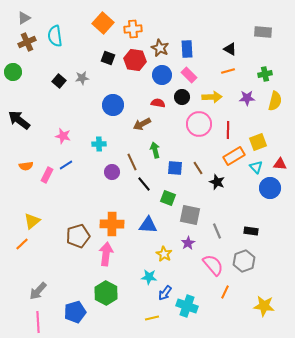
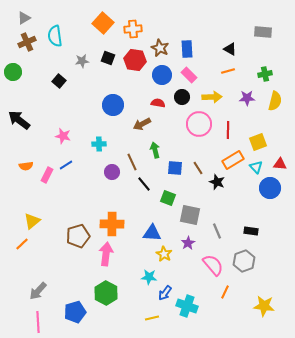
gray star at (82, 78): moved 17 px up
orange rectangle at (234, 156): moved 1 px left, 4 px down
blue triangle at (148, 225): moved 4 px right, 8 px down
